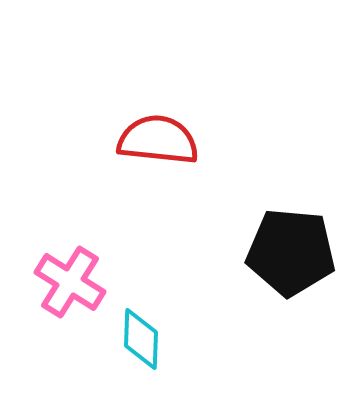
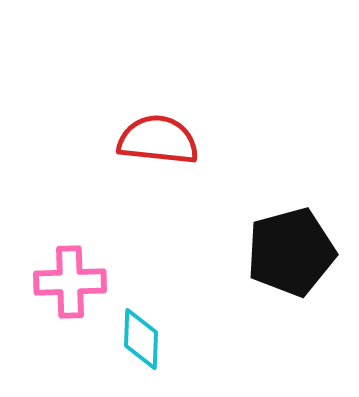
black pentagon: rotated 20 degrees counterclockwise
pink cross: rotated 34 degrees counterclockwise
